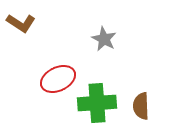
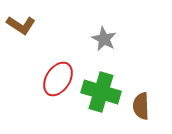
brown L-shape: moved 2 px down
red ellipse: rotated 32 degrees counterclockwise
green cross: moved 4 px right, 11 px up; rotated 21 degrees clockwise
